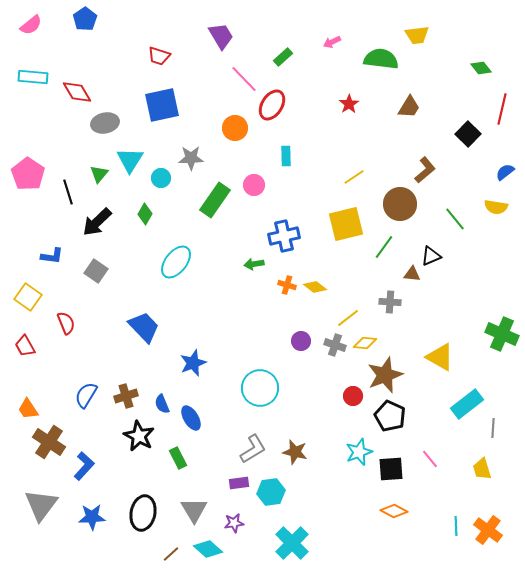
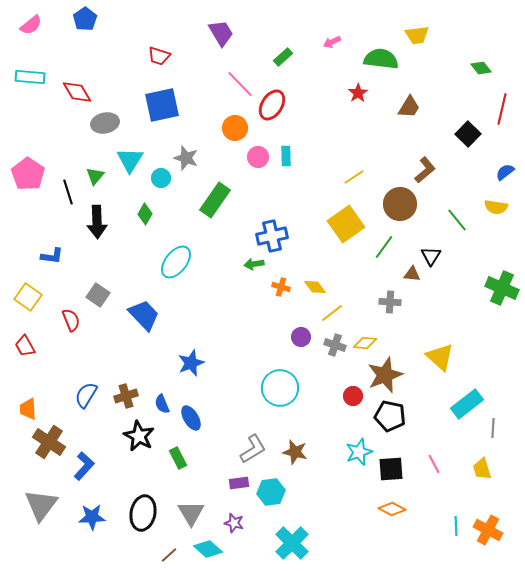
purple trapezoid at (221, 36): moved 3 px up
cyan rectangle at (33, 77): moved 3 px left
pink line at (244, 79): moved 4 px left, 5 px down
red star at (349, 104): moved 9 px right, 11 px up
gray star at (191, 158): moved 5 px left; rotated 20 degrees clockwise
green triangle at (99, 174): moved 4 px left, 2 px down
pink circle at (254, 185): moved 4 px right, 28 px up
green line at (455, 219): moved 2 px right, 1 px down
black arrow at (97, 222): rotated 48 degrees counterclockwise
yellow square at (346, 224): rotated 21 degrees counterclockwise
blue cross at (284, 236): moved 12 px left
black triangle at (431, 256): rotated 35 degrees counterclockwise
gray square at (96, 271): moved 2 px right, 24 px down
orange cross at (287, 285): moved 6 px left, 2 px down
yellow diamond at (315, 287): rotated 15 degrees clockwise
yellow line at (348, 318): moved 16 px left, 5 px up
red semicircle at (66, 323): moved 5 px right, 3 px up
blue trapezoid at (144, 327): moved 12 px up
green cross at (502, 334): moved 46 px up
purple circle at (301, 341): moved 4 px up
yellow triangle at (440, 357): rotated 12 degrees clockwise
blue star at (193, 363): moved 2 px left
cyan circle at (260, 388): moved 20 px right
orange trapezoid at (28, 409): rotated 30 degrees clockwise
black pentagon at (390, 416): rotated 12 degrees counterclockwise
pink line at (430, 459): moved 4 px right, 5 px down; rotated 12 degrees clockwise
gray triangle at (194, 510): moved 3 px left, 3 px down
orange diamond at (394, 511): moved 2 px left, 2 px up
purple star at (234, 523): rotated 24 degrees clockwise
orange cross at (488, 530): rotated 8 degrees counterclockwise
brown line at (171, 554): moved 2 px left, 1 px down
